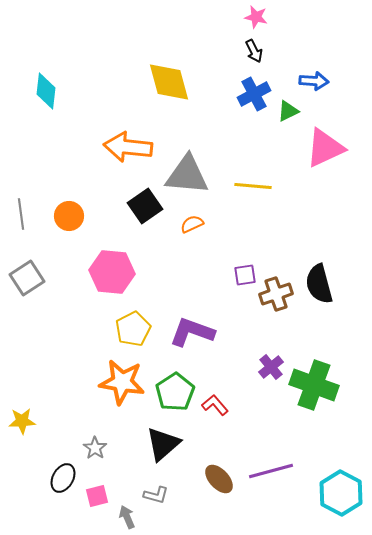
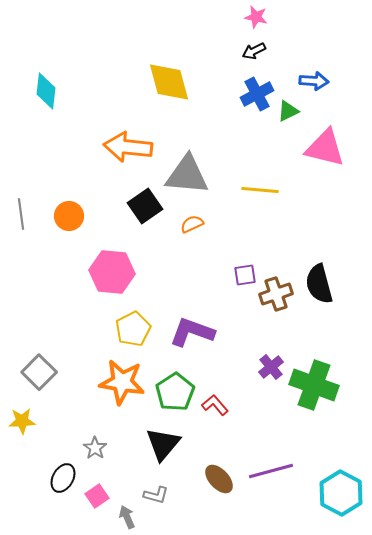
black arrow: rotated 90 degrees clockwise
blue cross: moved 3 px right
pink triangle: rotated 39 degrees clockwise
yellow line: moved 7 px right, 4 px down
gray square: moved 12 px right, 94 px down; rotated 12 degrees counterclockwise
black triangle: rotated 9 degrees counterclockwise
pink square: rotated 20 degrees counterclockwise
